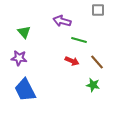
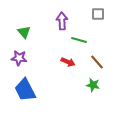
gray square: moved 4 px down
purple arrow: rotated 72 degrees clockwise
red arrow: moved 4 px left, 1 px down
